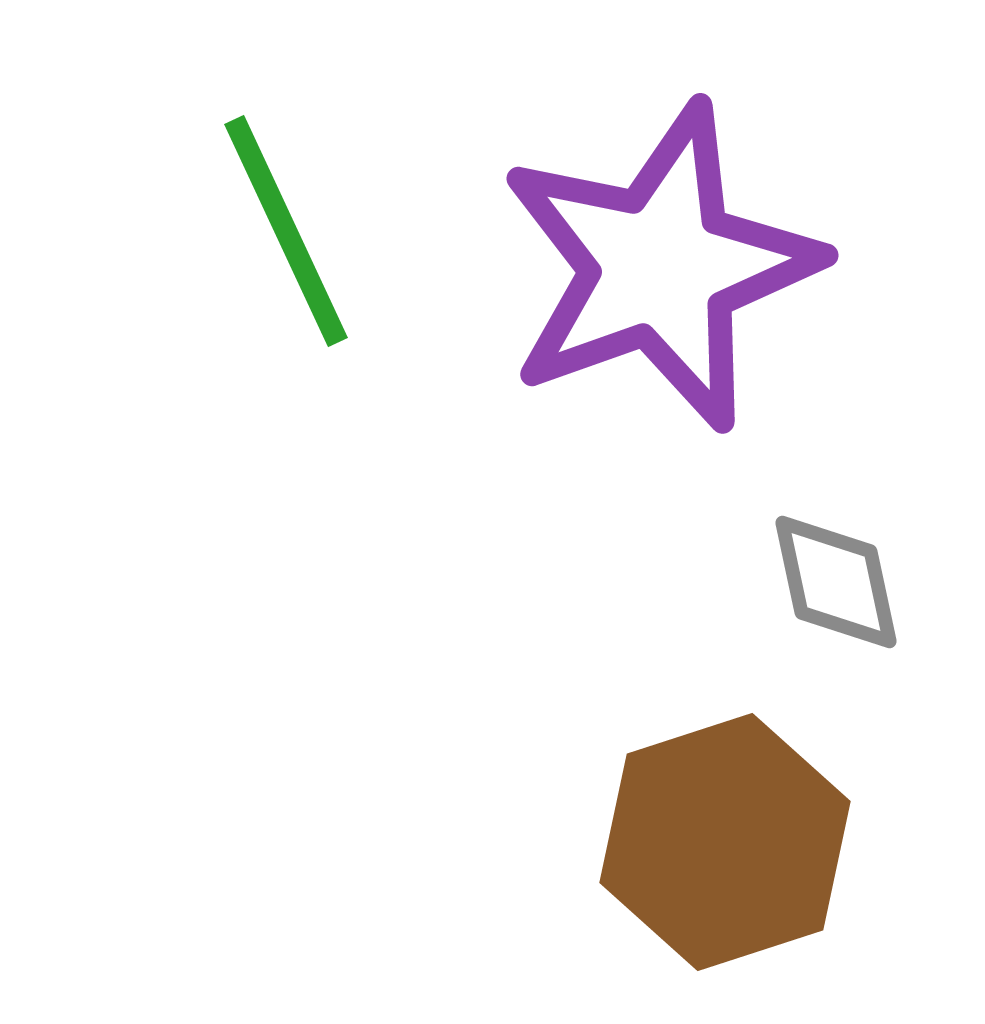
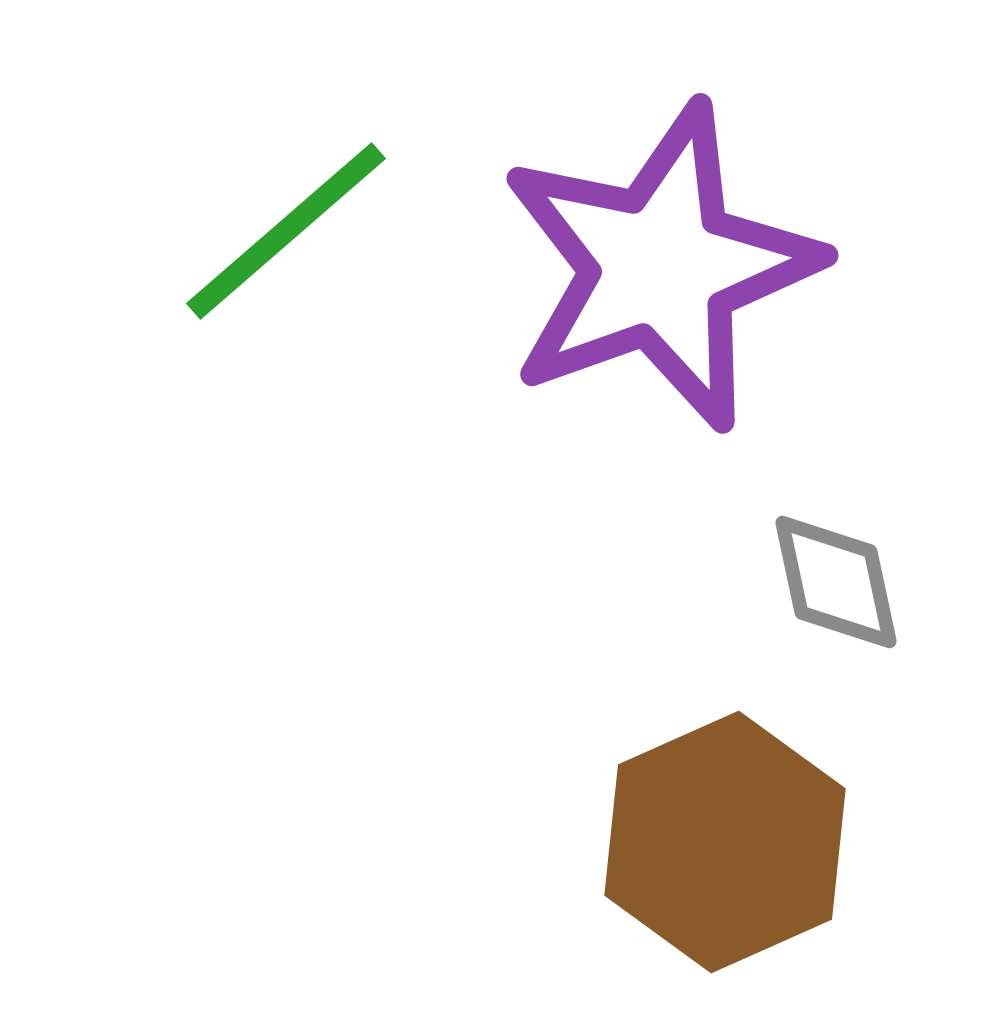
green line: rotated 74 degrees clockwise
brown hexagon: rotated 6 degrees counterclockwise
